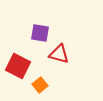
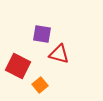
purple square: moved 2 px right, 1 px down
